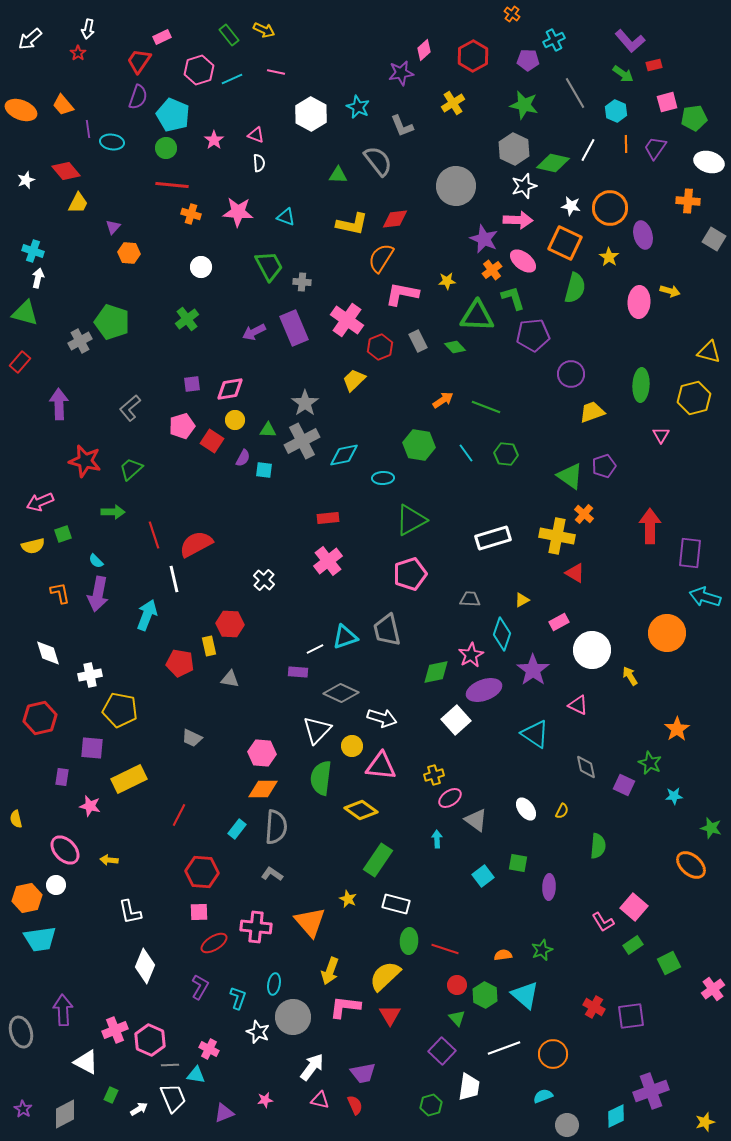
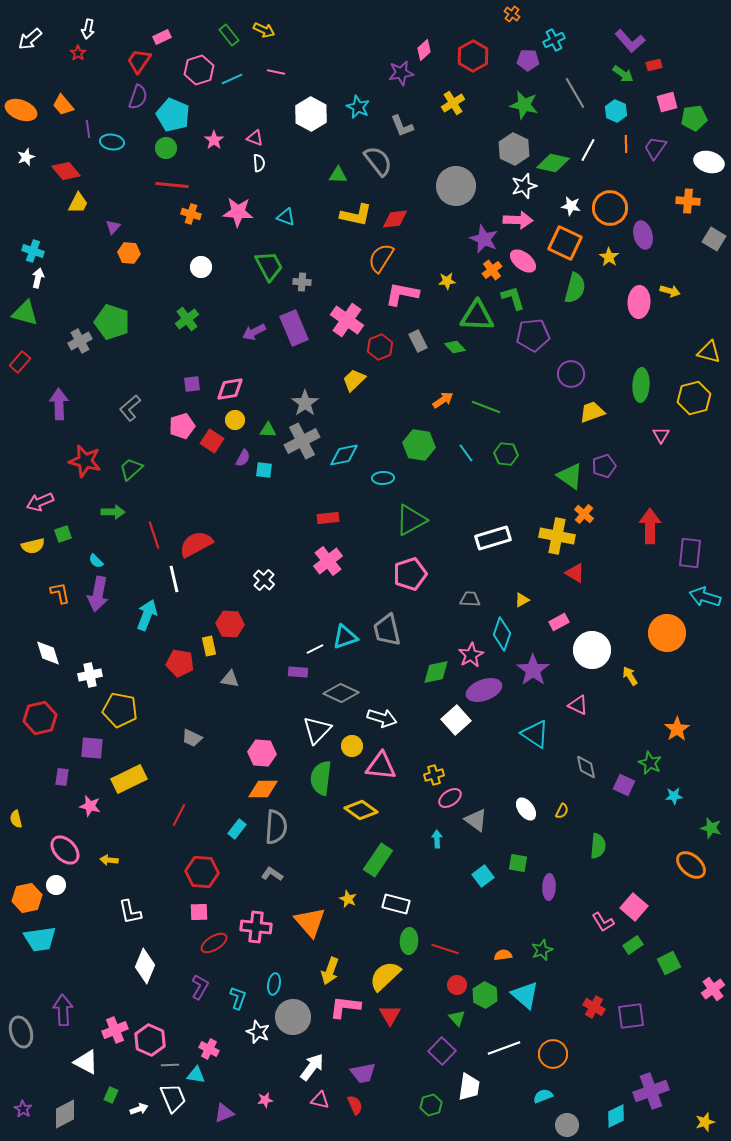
pink triangle at (256, 135): moved 1 px left, 3 px down
white star at (26, 180): moved 23 px up
yellow L-shape at (352, 224): moved 4 px right, 9 px up
white arrow at (139, 1109): rotated 12 degrees clockwise
